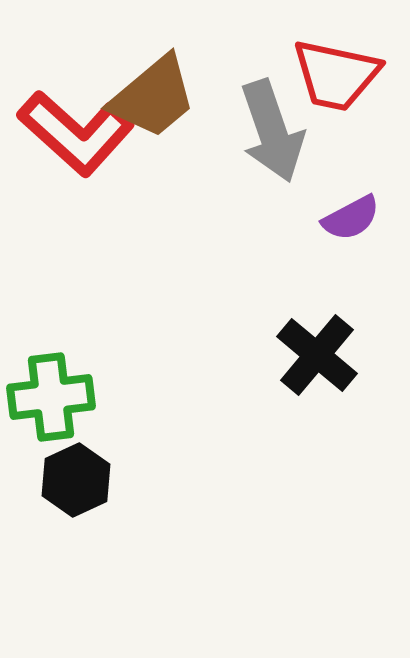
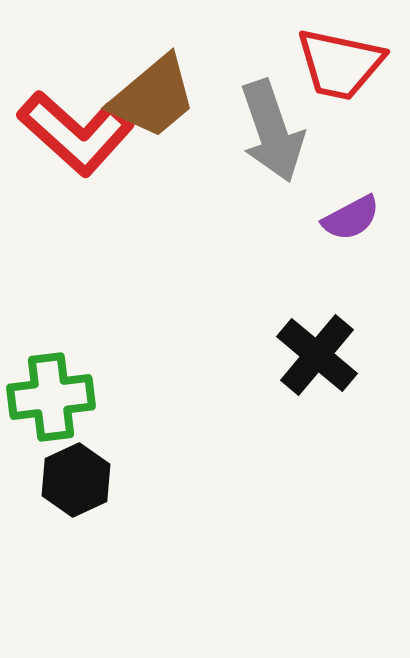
red trapezoid: moved 4 px right, 11 px up
